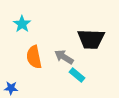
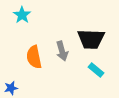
cyan star: moved 9 px up
gray arrow: moved 2 px left, 6 px up; rotated 138 degrees counterclockwise
cyan rectangle: moved 19 px right, 5 px up
blue star: rotated 16 degrees counterclockwise
